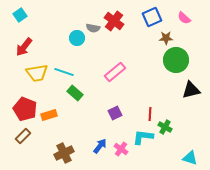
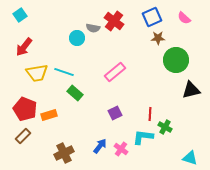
brown star: moved 8 px left
